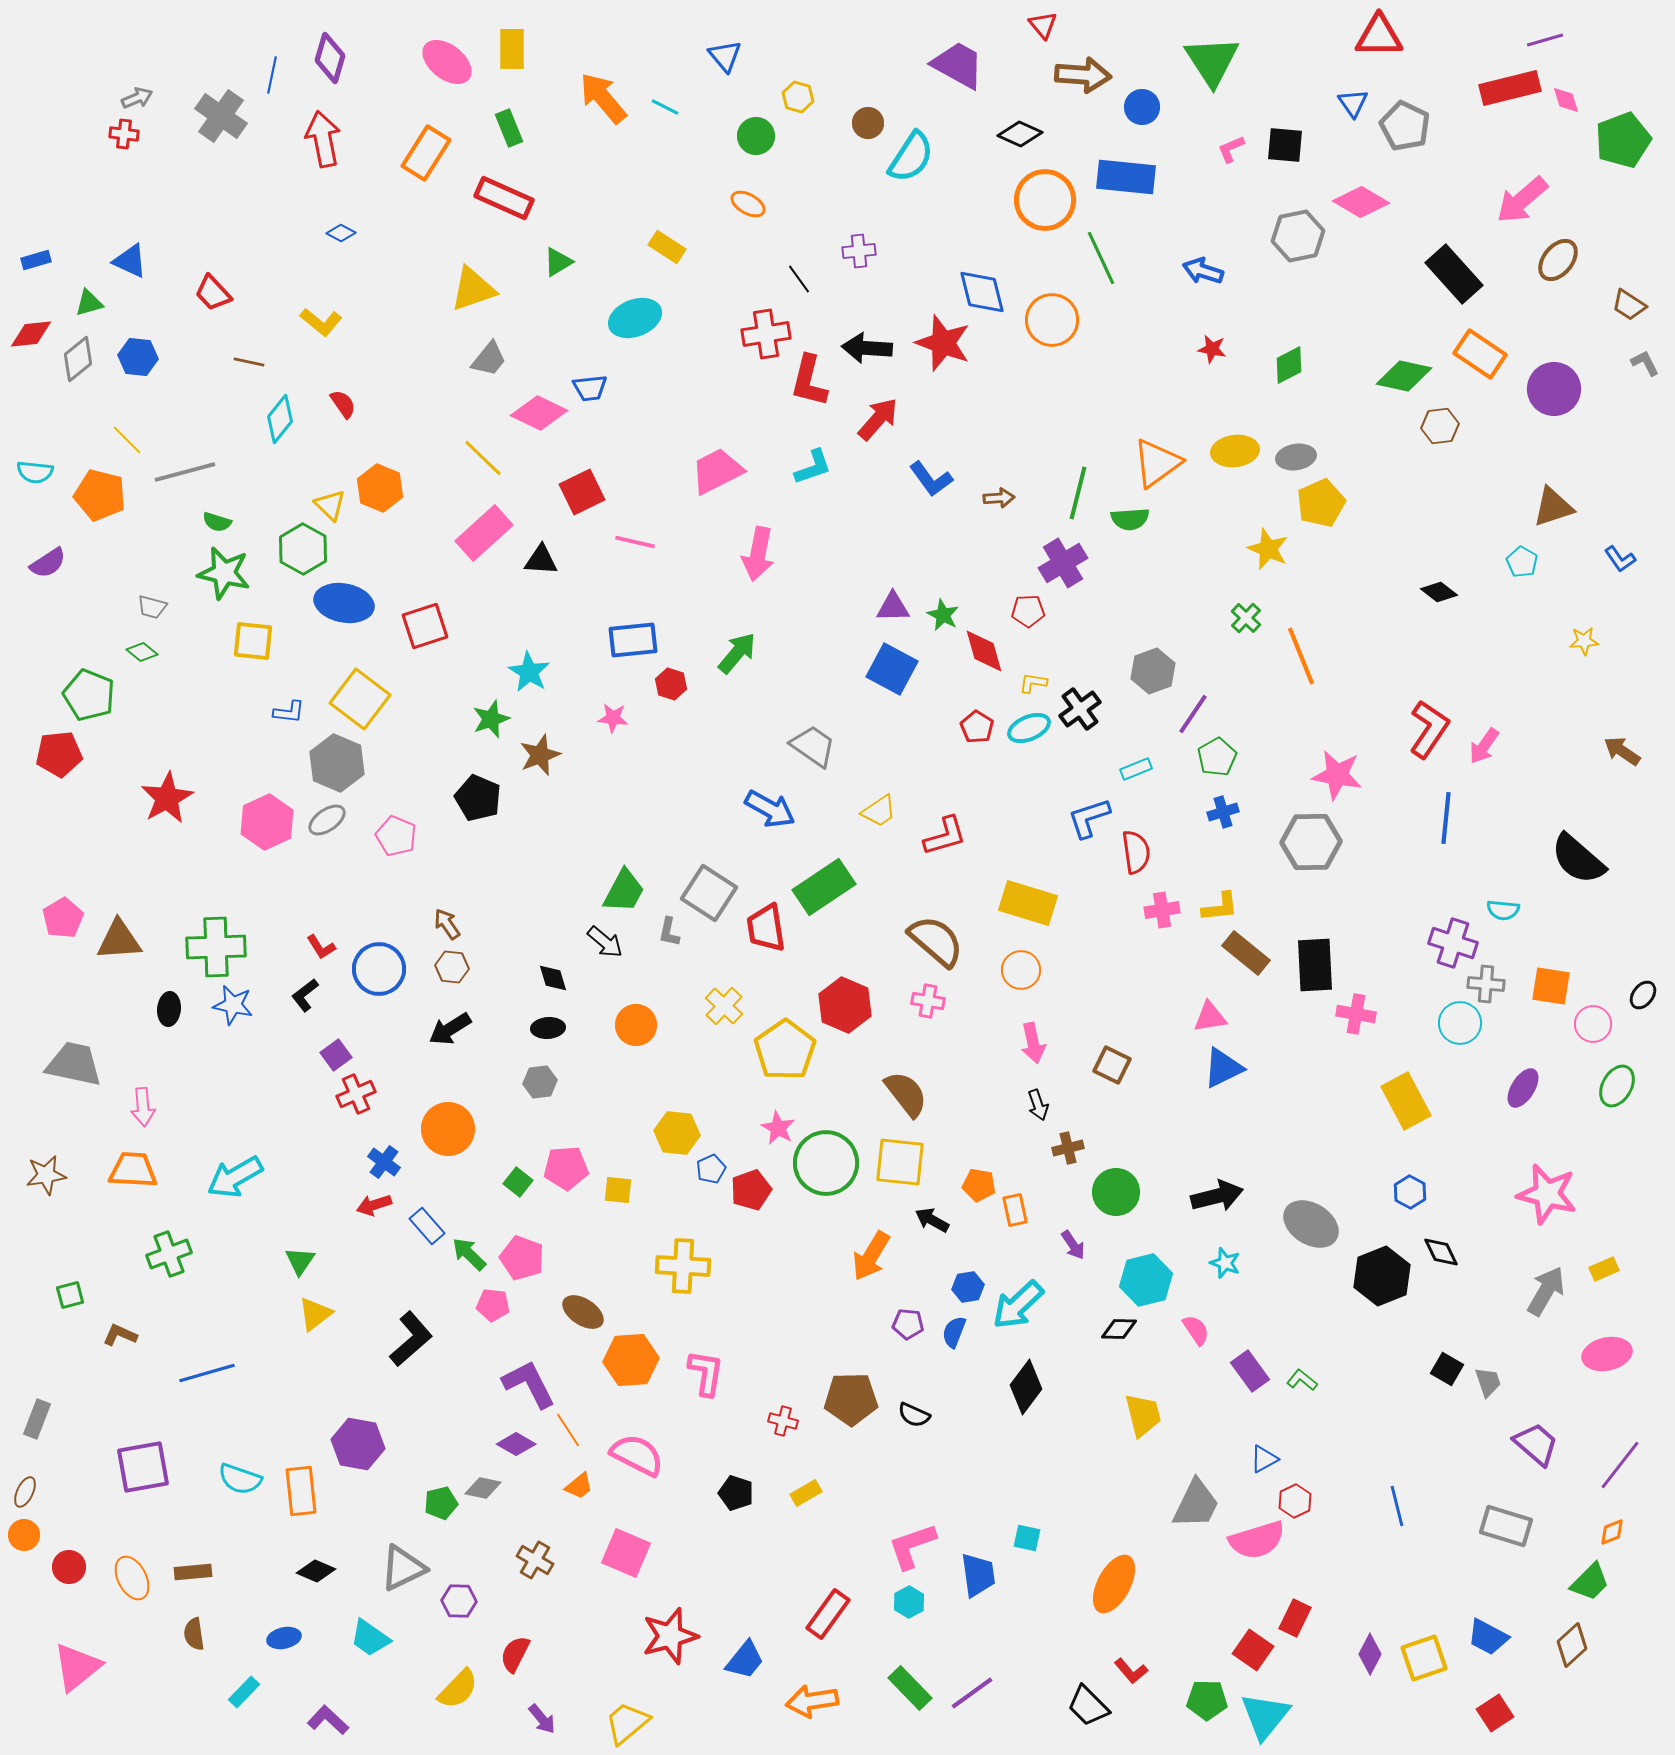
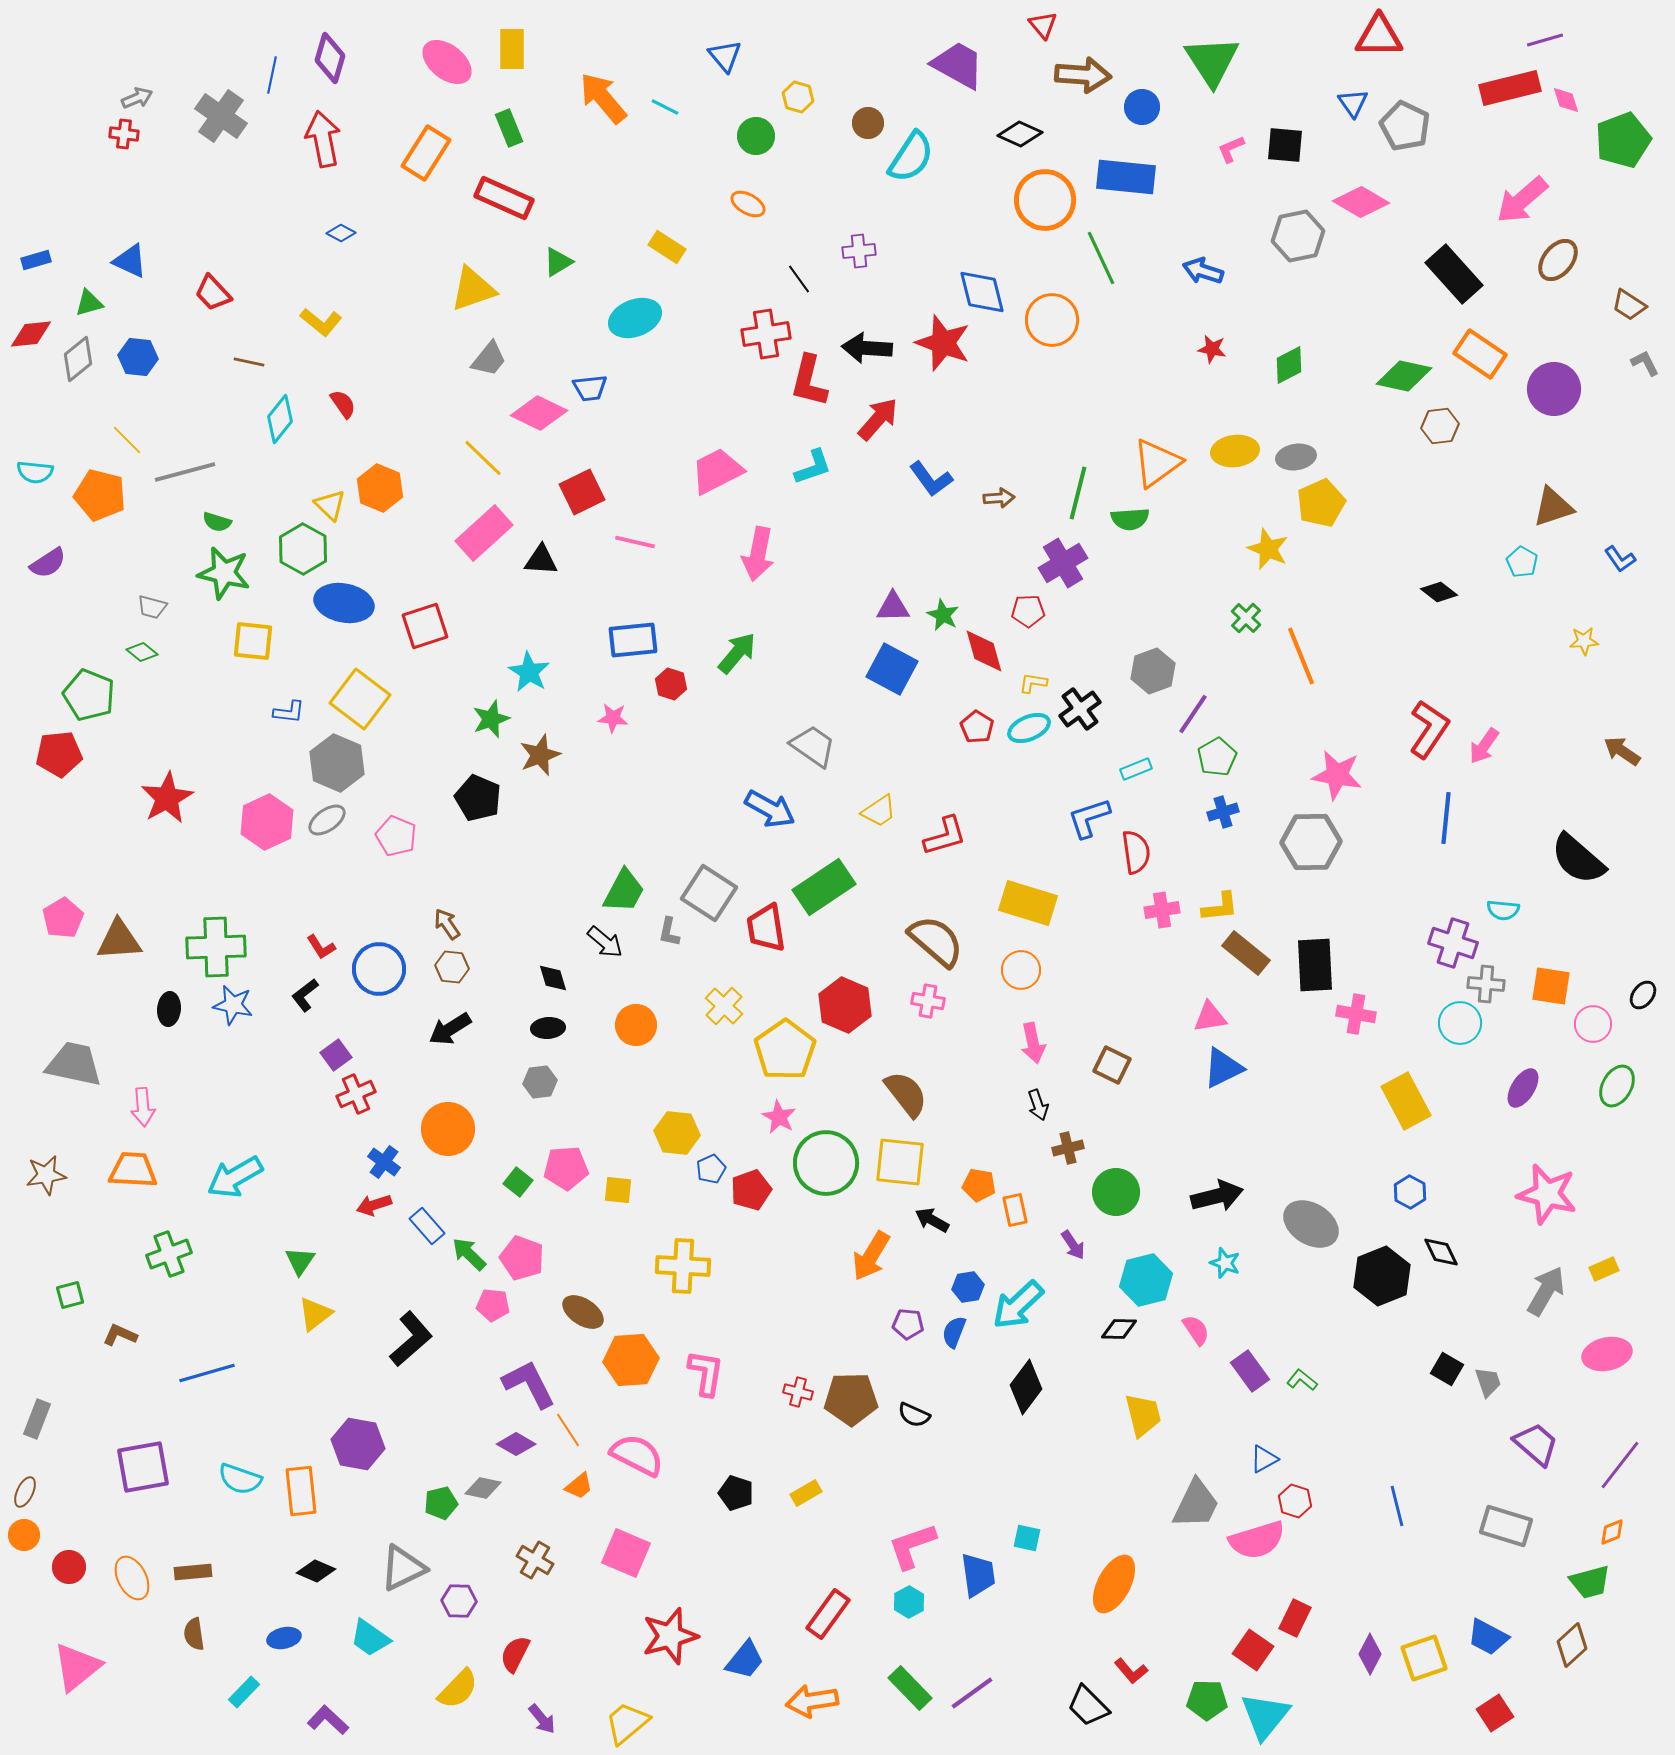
pink star at (778, 1128): moved 1 px right, 11 px up
red cross at (783, 1421): moved 15 px right, 29 px up
red hexagon at (1295, 1501): rotated 16 degrees counterclockwise
green trapezoid at (1590, 1582): rotated 30 degrees clockwise
